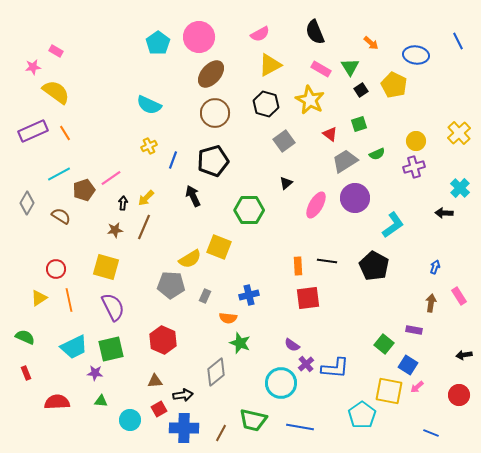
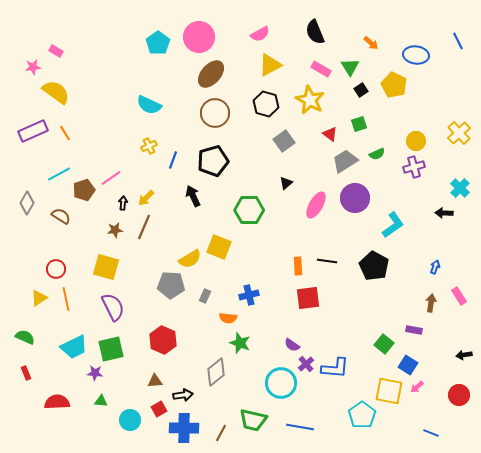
orange line at (69, 300): moved 3 px left, 1 px up
